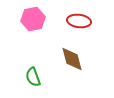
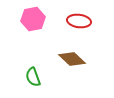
brown diamond: rotated 32 degrees counterclockwise
